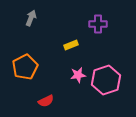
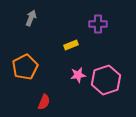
red semicircle: moved 2 px left, 1 px down; rotated 42 degrees counterclockwise
